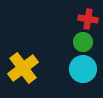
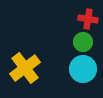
yellow cross: moved 2 px right
